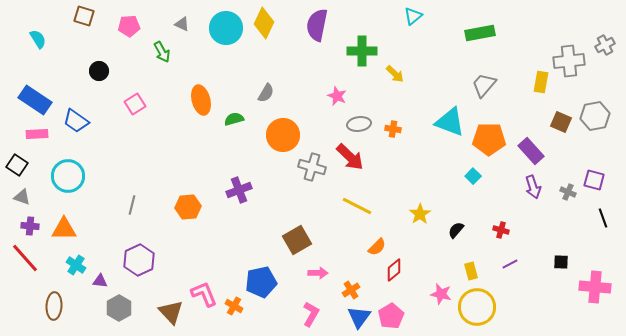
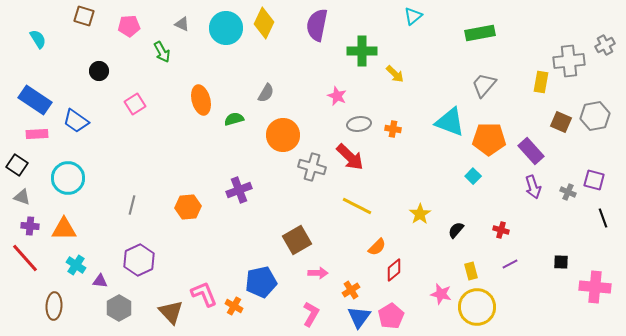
cyan circle at (68, 176): moved 2 px down
